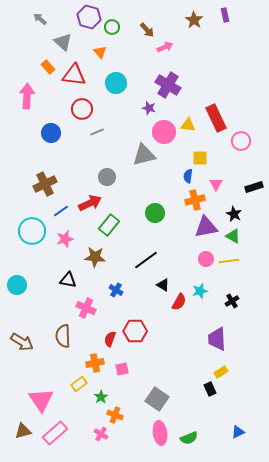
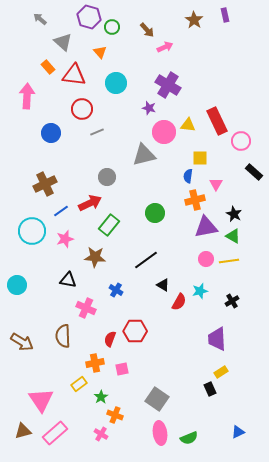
red rectangle at (216, 118): moved 1 px right, 3 px down
black rectangle at (254, 187): moved 15 px up; rotated 60 degrees clockwise
